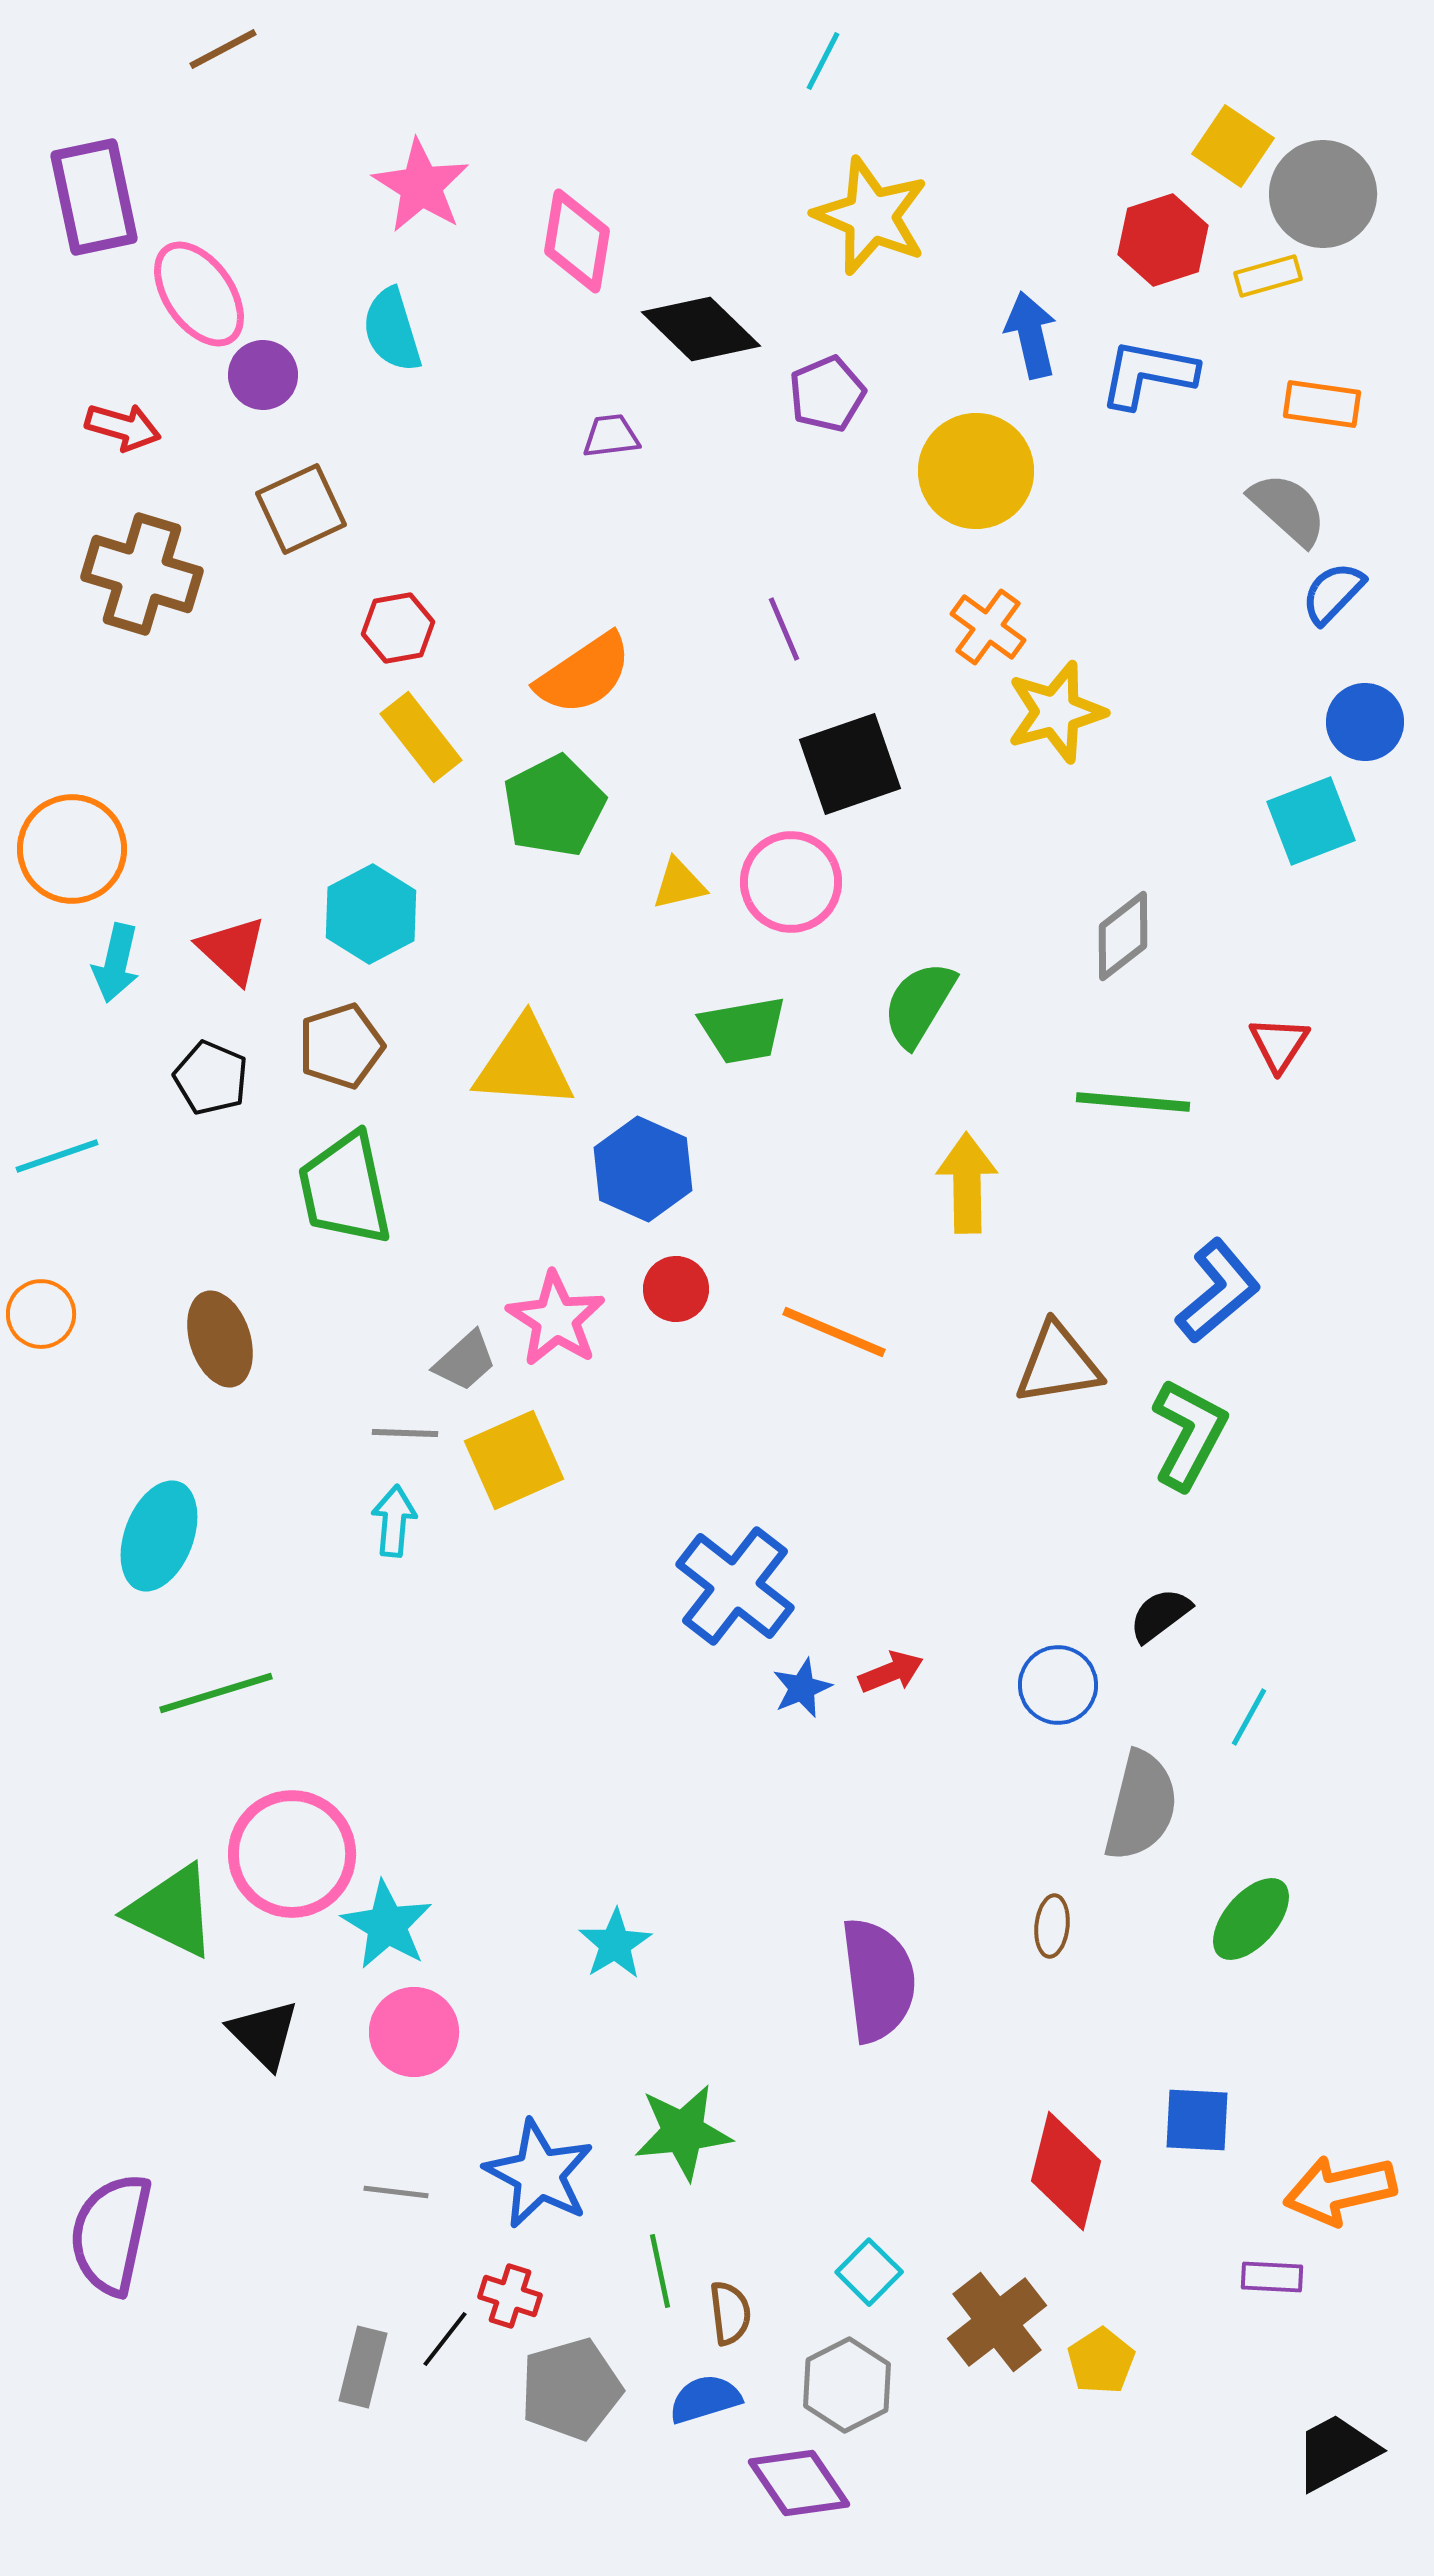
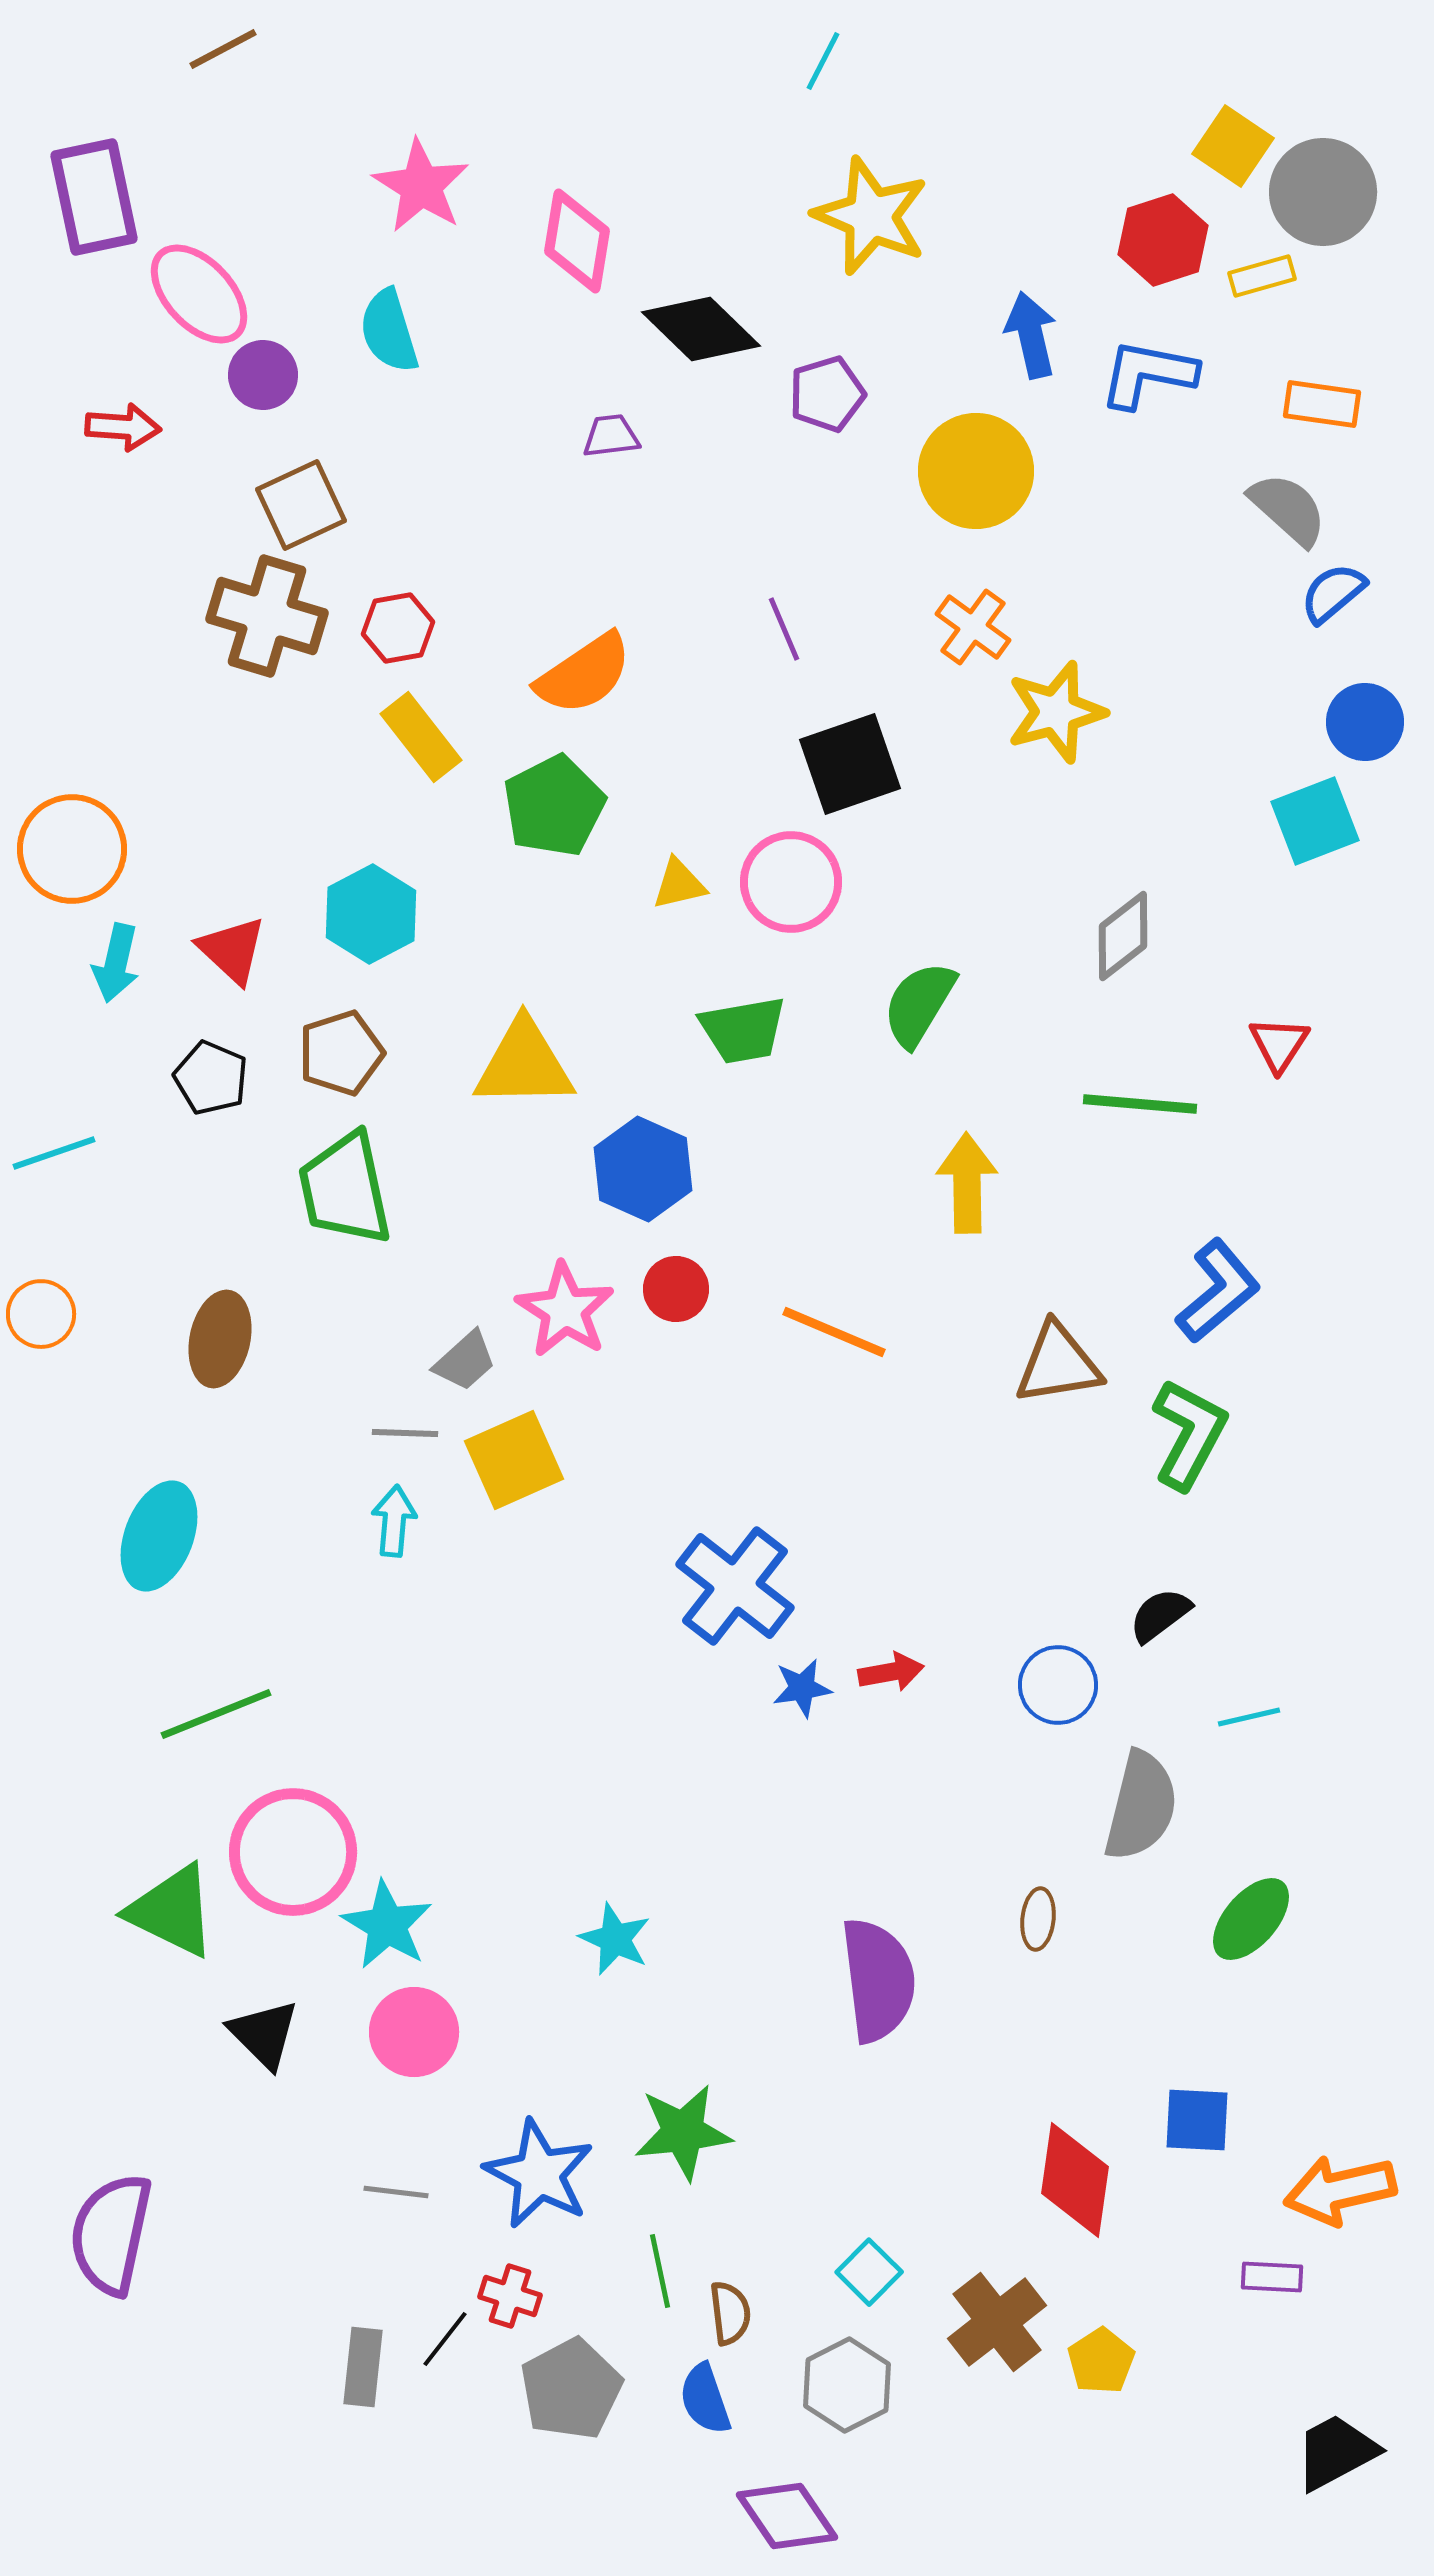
gray circle at (1323, 194): moved 2 px up
yellow rectangle at (1268, 276): moved 6 px left
pink ellipse at (199, 294): rotated 8 degrees counterclockwise
cyan semicircle at (392, 330): moved 3 px left, 1 px down
purple pentagon at (827, 394): rotated 6 degrees clockwise
red arrow at (123, 427): rotated 12 degrees counterclockwise
brown square at (301, 509): moved 4 px up
brown cross at (142, 574): moved 125 px right, 42 px down
blue semicircle at (1333, 593): rotated 6 degrees clockwise
orange cross at (988, 627): moved 15 px left
cyan square at (1311, 821): moved 4 px right
brown pentagon at (341, 1046): moved 7 px down
yellow triangle at (524, 1064): rotated 5 degrees counterclockwise
green line at (1133, 1102): moved 7 px right, 2 px down
cyan line at (57, 1156): moved 3 px left, 3 px up
pink star at (556, 1319): moved 9 px right, 9 px up
brown ellipse at (220, 1339): rotated 30 degrees clockwise
red arrow at (891, 1672): rotated 12 degrees clockwise
blue star at (802, 1688): rotated 14 degrees clockwise
green line at (216, 1693): moved 21 px down; rotated 5 degrees counterclockwise
cyan line at (1249, 1717): rotated 48 degrees clockwise
pink circle at (292, 1854): moved 1 px right, 2 px up
brown ellipse at (1052, 1926): moved 14 px left, 7 px up
cyan star at (615, 1944): moved 5 px up; rotated 16 degrees counterclockwise
red diamond at (1066, 2171): moved 9 px right, 9 px down; rotated 6 degrees counterclockwise
gray rectangle at (363, 2367): rotated 8 degrees counterclockwise
gray pentagon at (571, 2389): rotated 12 degrees counterclockwise
blue semicircle at (705, 2399): rotated 92 degrees counterclockwise
purple diamond at (799, 2483): moved 12 px left, 33 px down
